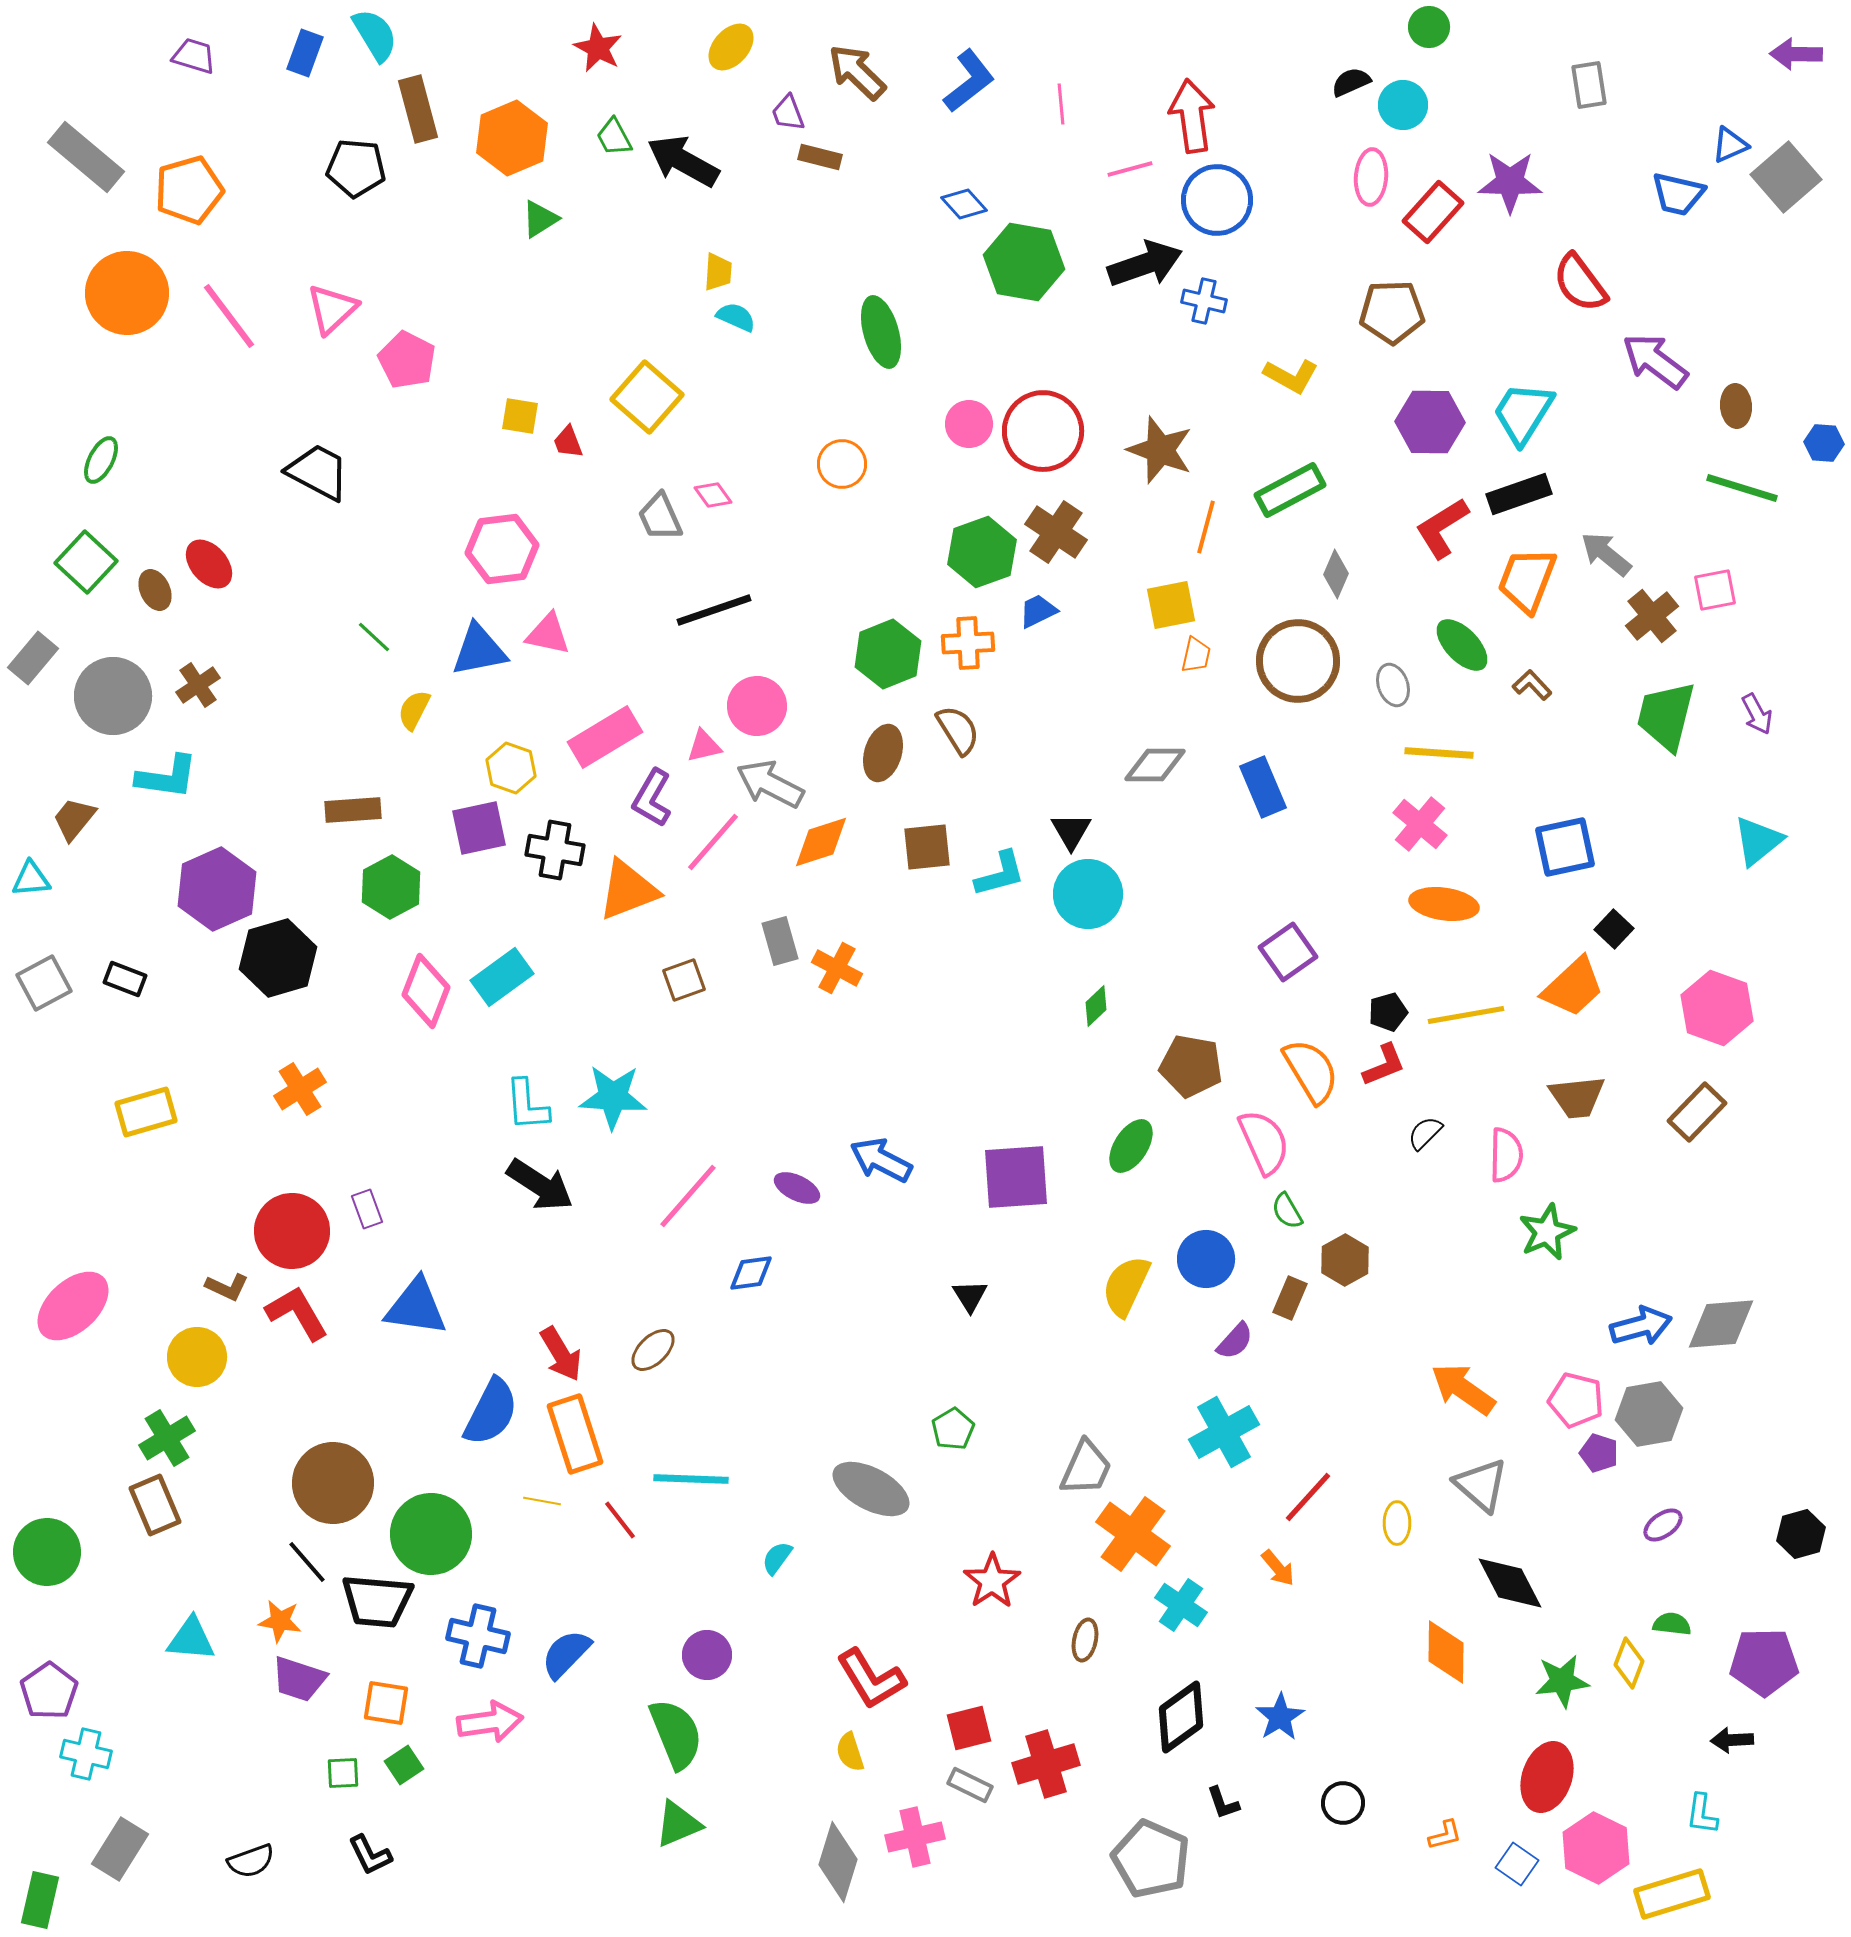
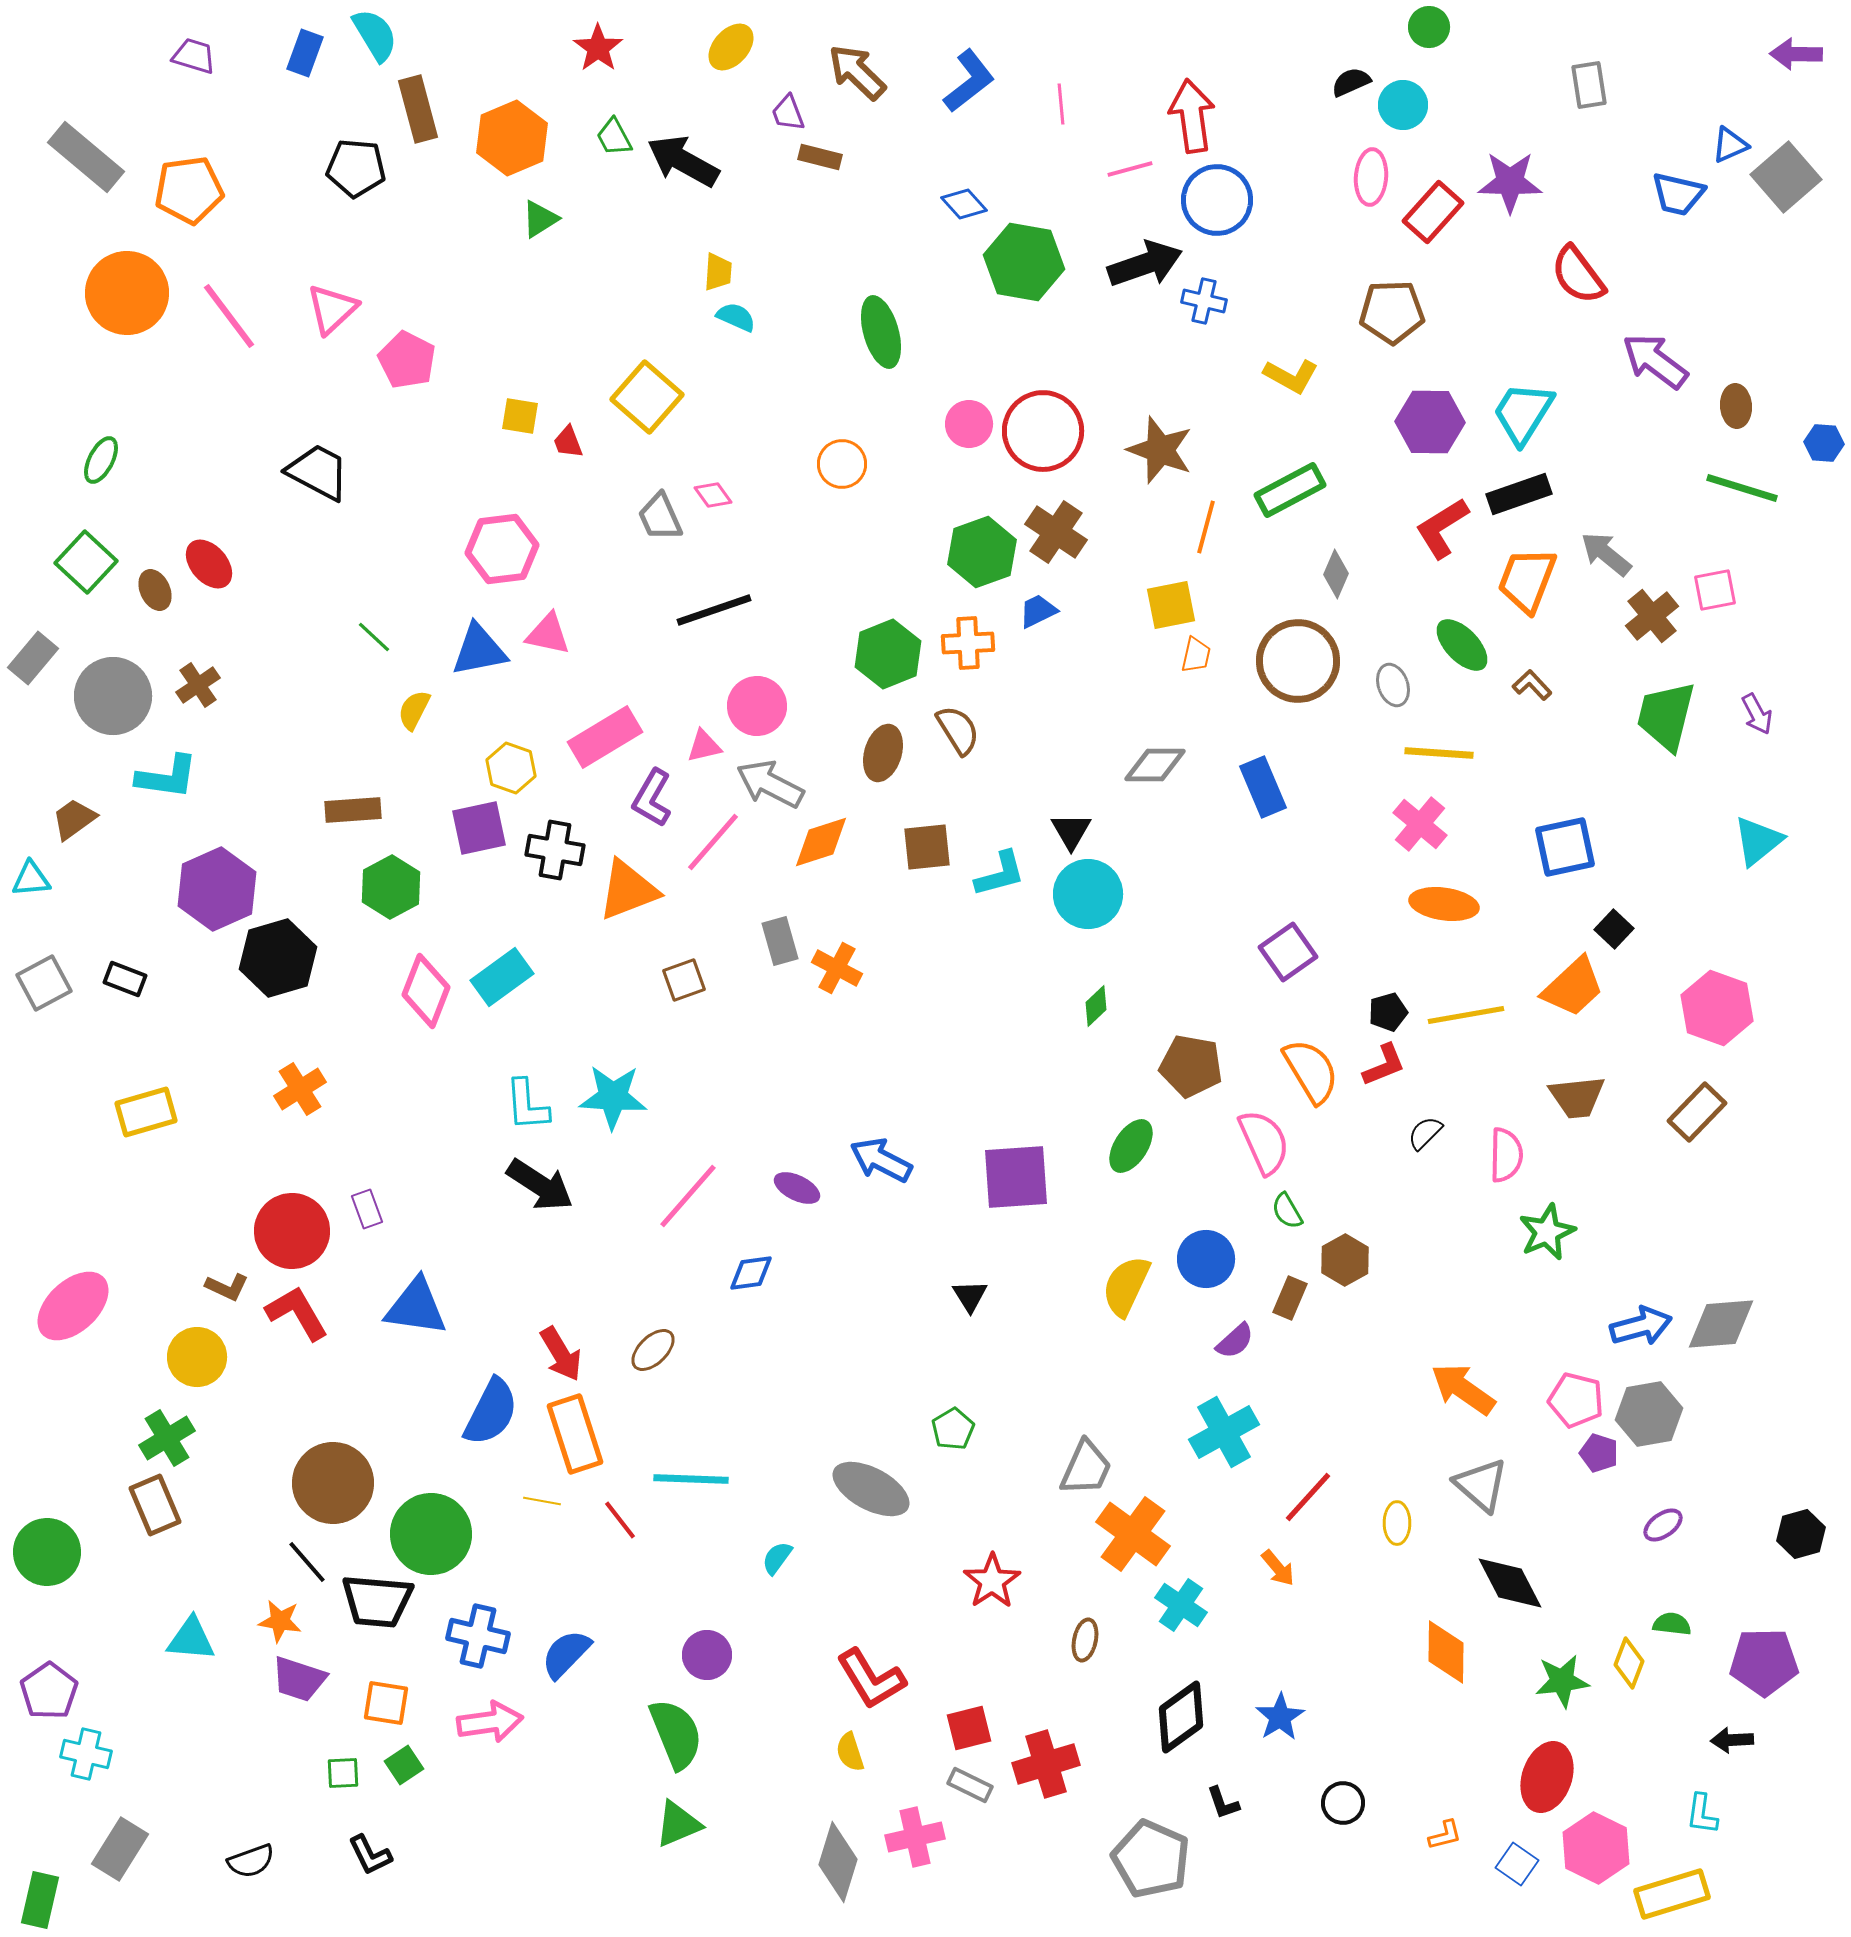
red star at (598, 48): rotated 9 degrees clockwise
orange pentagon at (189, 190): rotated 8 degrees clockwise
red semicircle at (1580, 283): moved 2 px left, 8 px up
brown trapezoid at (74, 819): rotated 15 degrees clockwise
purple semicircle at (1235, 1341): rotated 6 degrees clockwise
